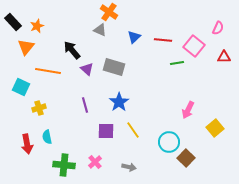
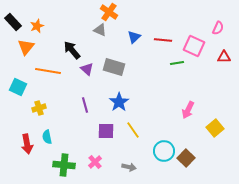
pink square: rotated 15 degrees counterclockwise
cyan square: moved 3 px left
cyan circle: moved 5 px left, 9 px down
